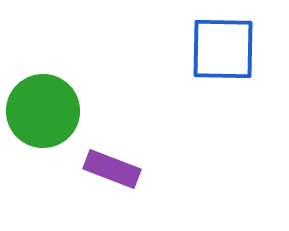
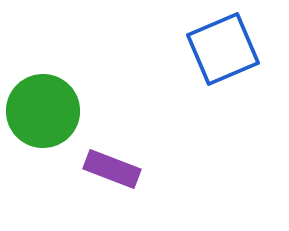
blue square: rotated 24 degrees counterclockwise
